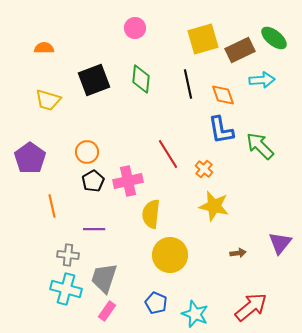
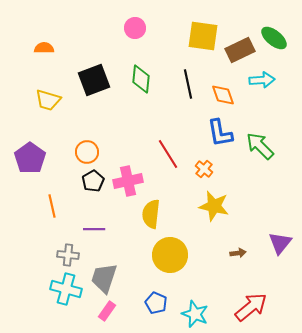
yellow square: moved 3 px up; rotated 24 degrees clockwise
blue L-shape: moved 1 px left, 3 px down
